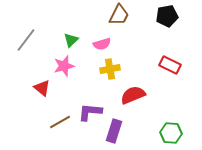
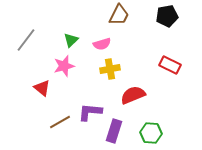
green hexagon: moved 20 px left
